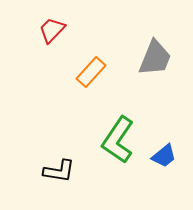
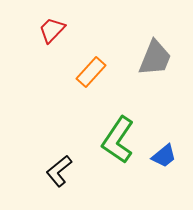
black L-shape: rotated 132 degrees clockwise
